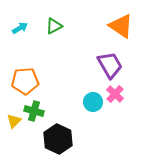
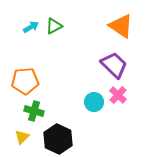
cyan arrow: moved 11 px right, 1 px up
purple trapezoid: moved 4 px right; rotated 16 degrees counterclockwise
pink cross: moved 3 px right, 1 px down
cyan circle: moved 1 px right
yellow triangle: moved 8 px right, 16 px down
